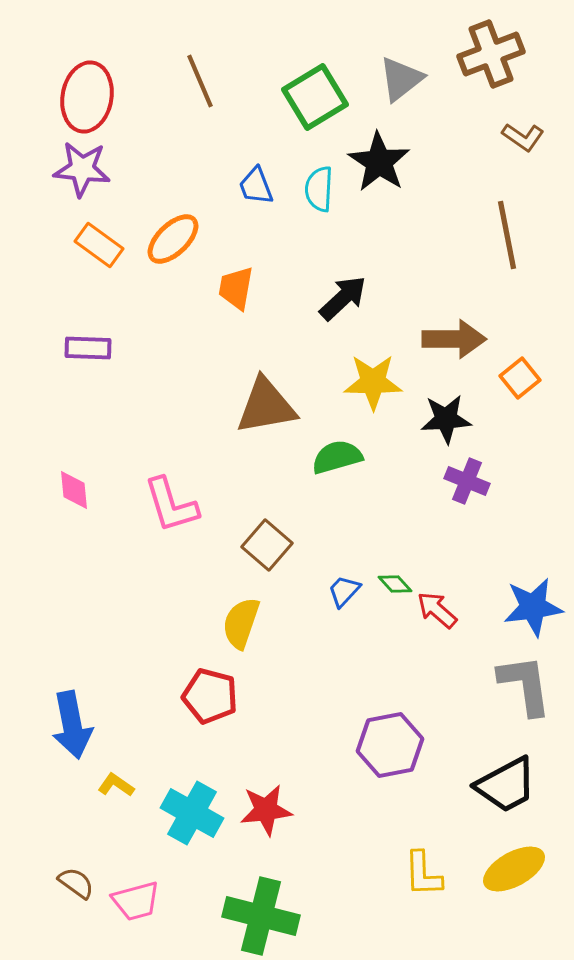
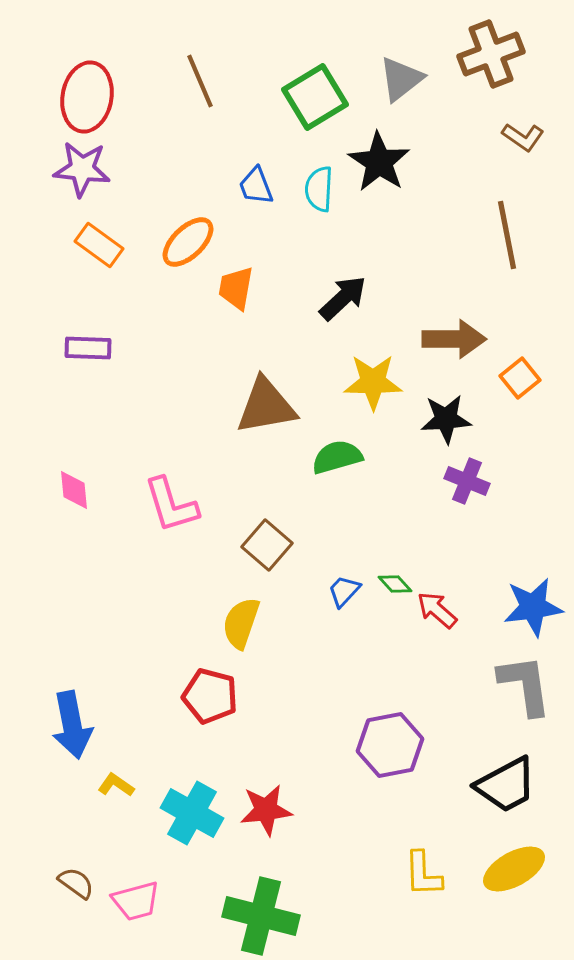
orange ellipse at (173, 239): moved 15 px right, 3 px down
